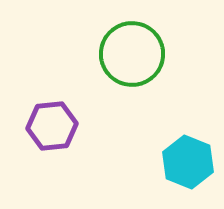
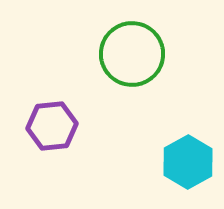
cyan hexagon: rotated 9 degrees clockwise
